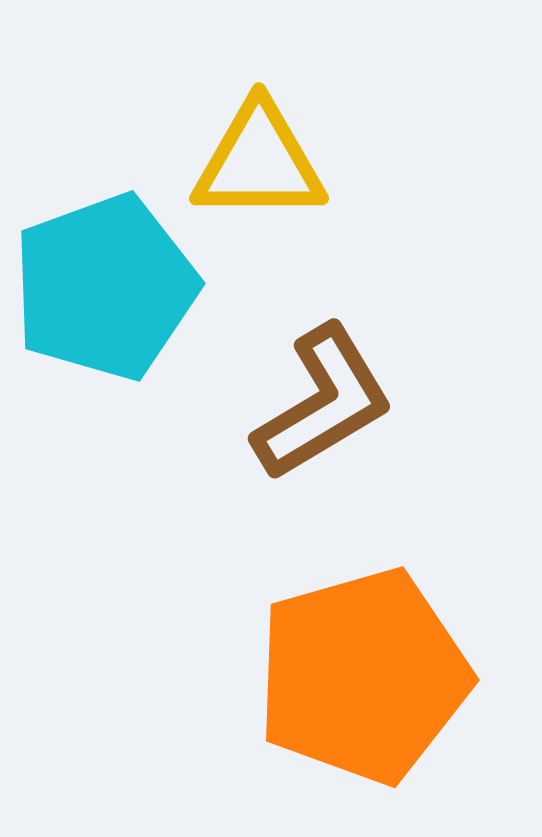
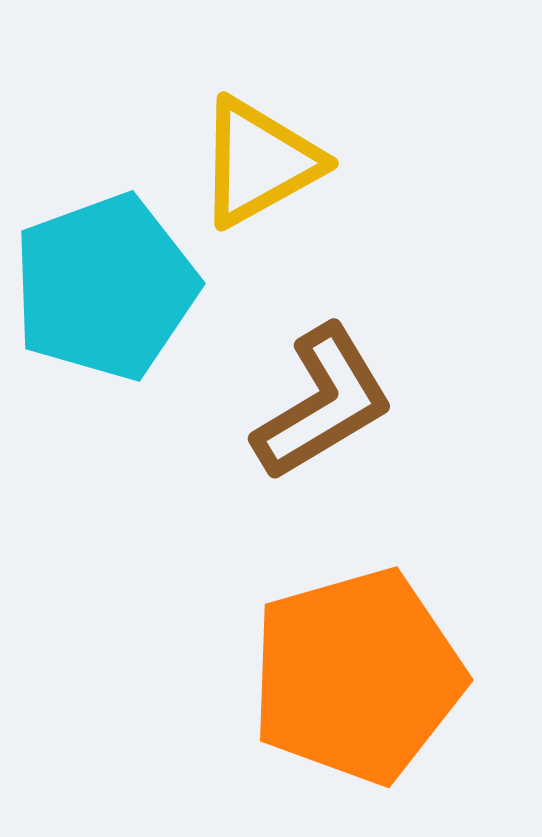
yellow triangle: rotated 29 degrees counterclockwise
orange pentagon: moved 6 px left
